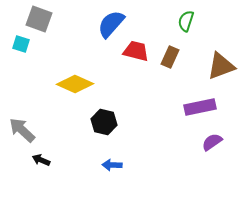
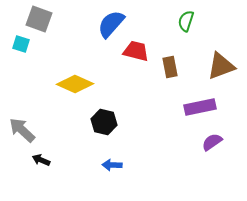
brown rectangle: moved 10 px down; rotated 35 degrees counterclockwise
